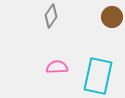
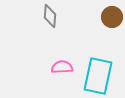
gray diamond: moved 1 px left; rotated 30 degrees counterclockwise
pink semicircle: moved 5 px right
